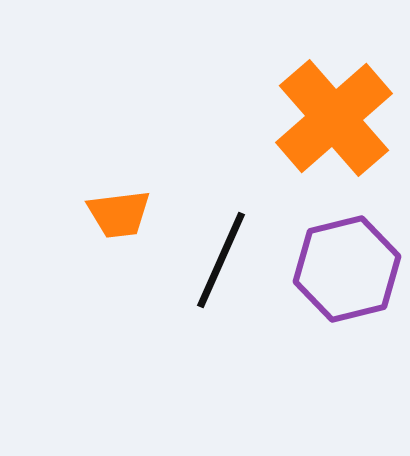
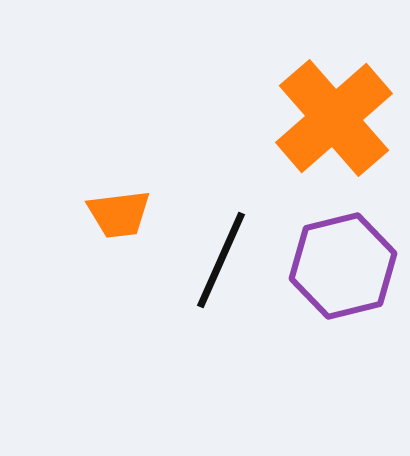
purple hexagon: moved 4 px left, 3 px up
